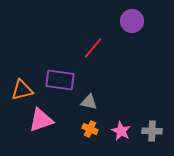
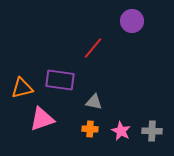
orange triangle: moved 2 px up
gray triangle: moved 5 px right
pink triangle: moved 1 px right, 1 px up
orange cross: rotated 21 degrees counterclockwise
